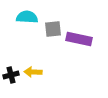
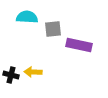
purple rectangle: moved 6 px down
black cross: rotated 28 degrees clockwise
